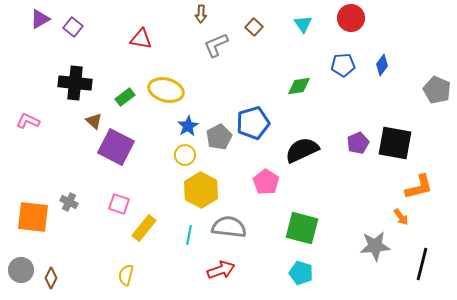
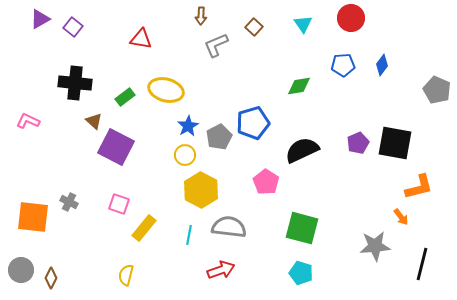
brown arrow at (201, 14): moved 2 px down
